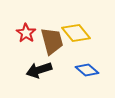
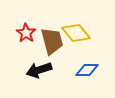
blue diamond: rotated 40 degrees counterclockwise
